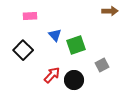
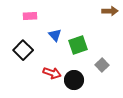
green square: moved 2 px right
gray square: rotated 16 degrees counterclockwise
red arrow: moved 2 px up; rotated 66 degrees clockwise
